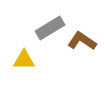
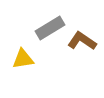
yellow triangle: moved 1 px left, 1 px up; rotated 10 degrees counterclockwise
